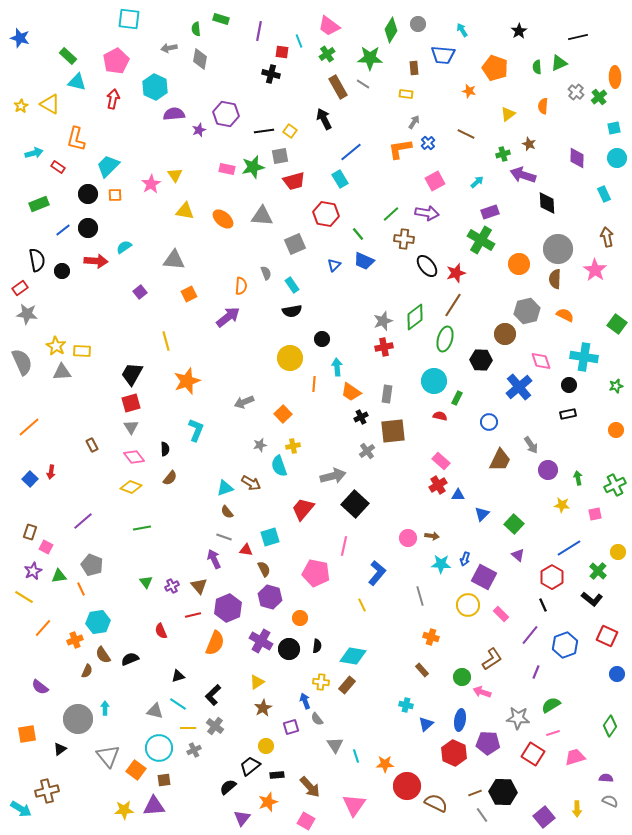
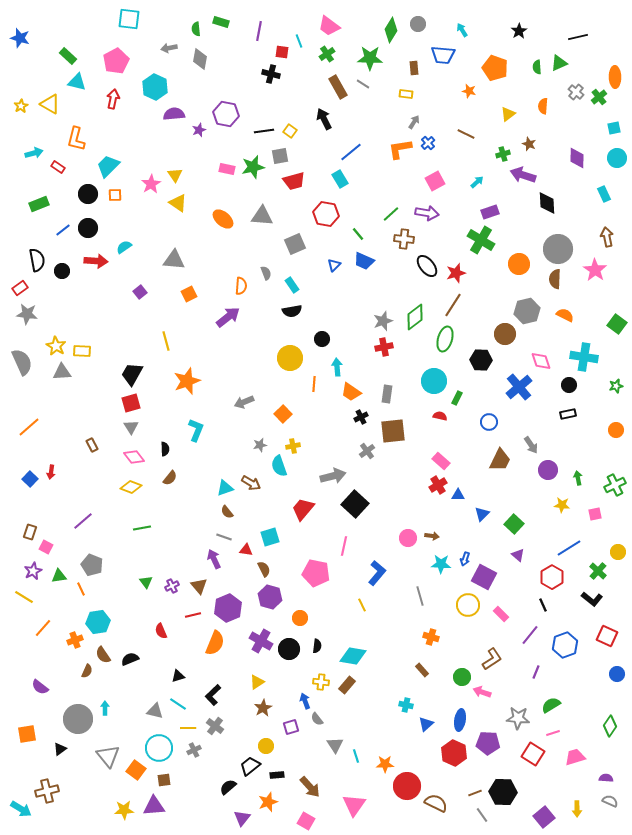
green rectangle at (221, 19): moved 3 px down
yellow triangle at (185, 211): moved 7 px left, 8 px up; rotated 24 degrees clockwise
